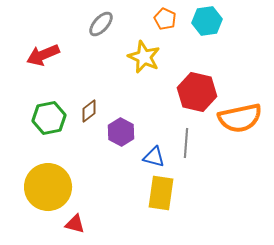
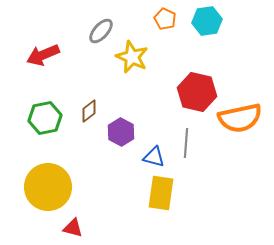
gray ellipse: moved 7 px down
yellow star: moved 12 px left
green hexagon: moved 4 px left
red triangle: moved 2 px left, 4 px down
